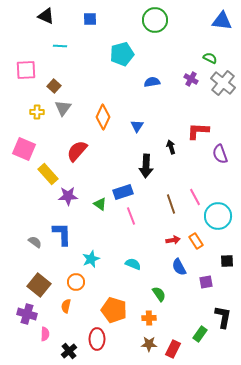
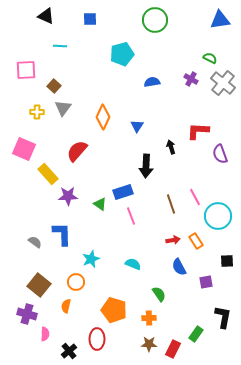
blue triangle at (222, 21): moved 2 px left, 1 px up; rotated 15 degrees counterclockwise
green rectangle at (200, 334): moved 4 px left
